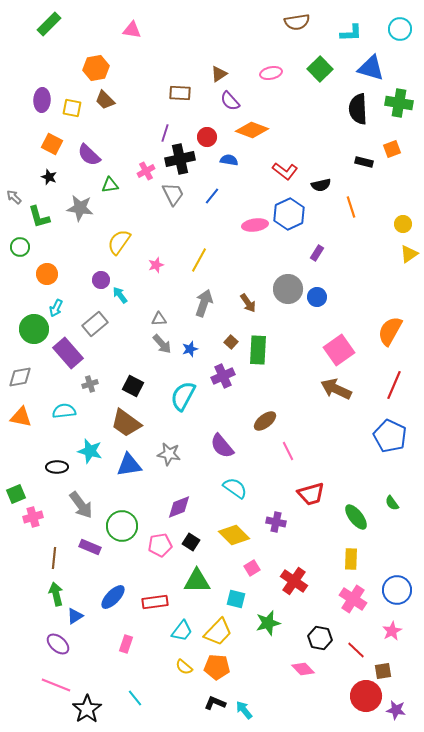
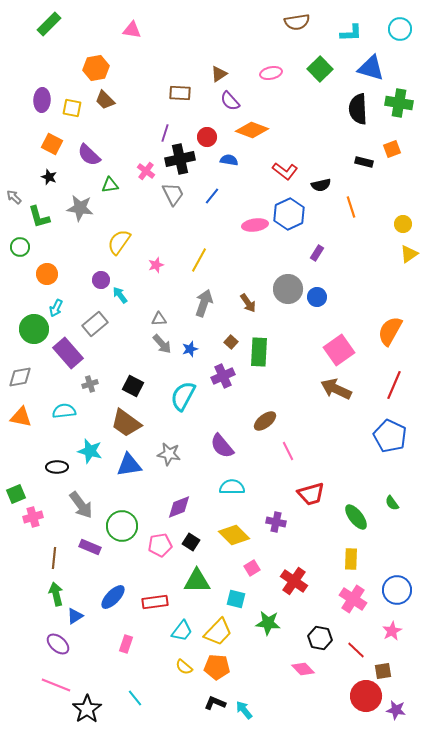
pink cross at (146, 171): rotated 24 degrees counterclockwise
green rectangle at (258, 350): moved 1 px right, 2 px down
cyan semicircle at (235, 488): moved 3 px left, 1 px up; rotated 35 degrees counterclockwise
green star at (268, 623): rotated 20 degrees clockwise
